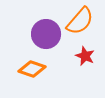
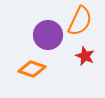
orange semicircle: rotated 16 degrees counterclockwise
purple circle: moved 2 px right, 1 px down
